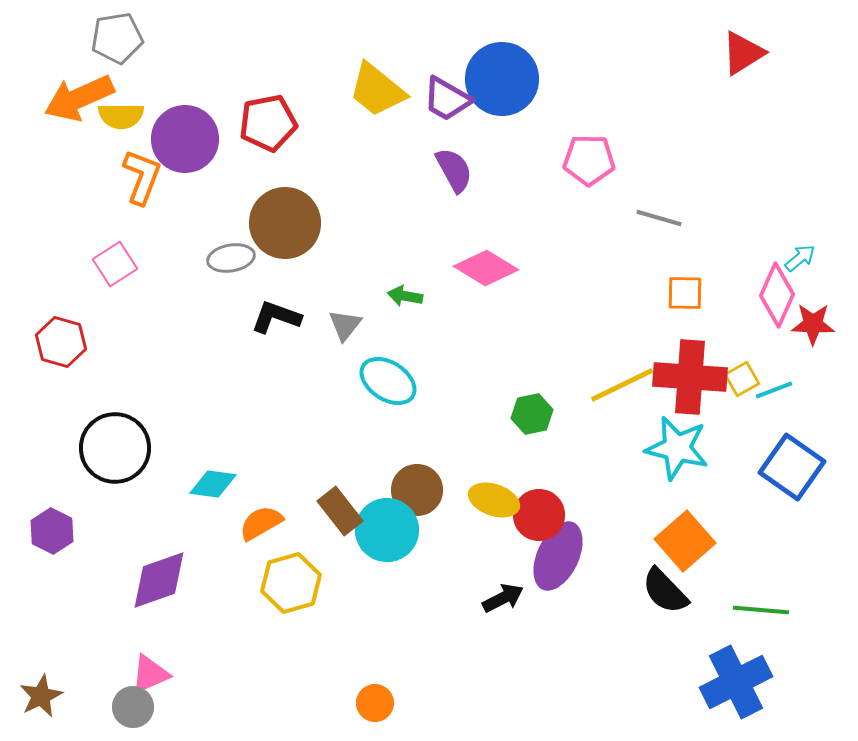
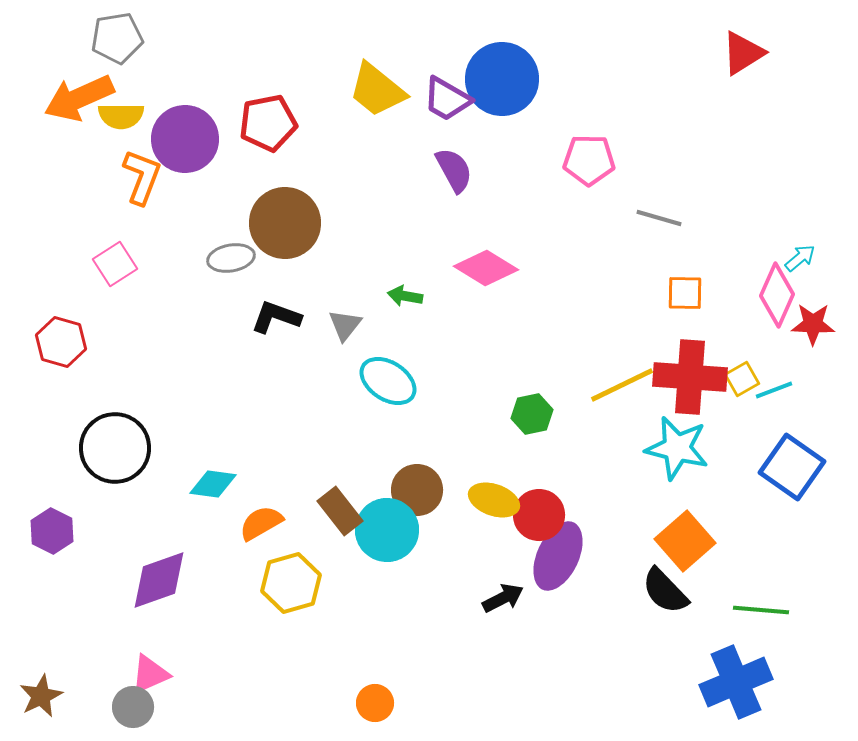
blue cross at (736, 682): rotated 4 degrees clockwise
